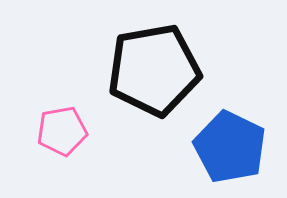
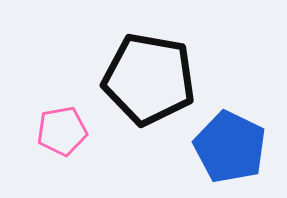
black pentagon: moved 5 px left, 9 px down; rotated 20 degrees clockwise
